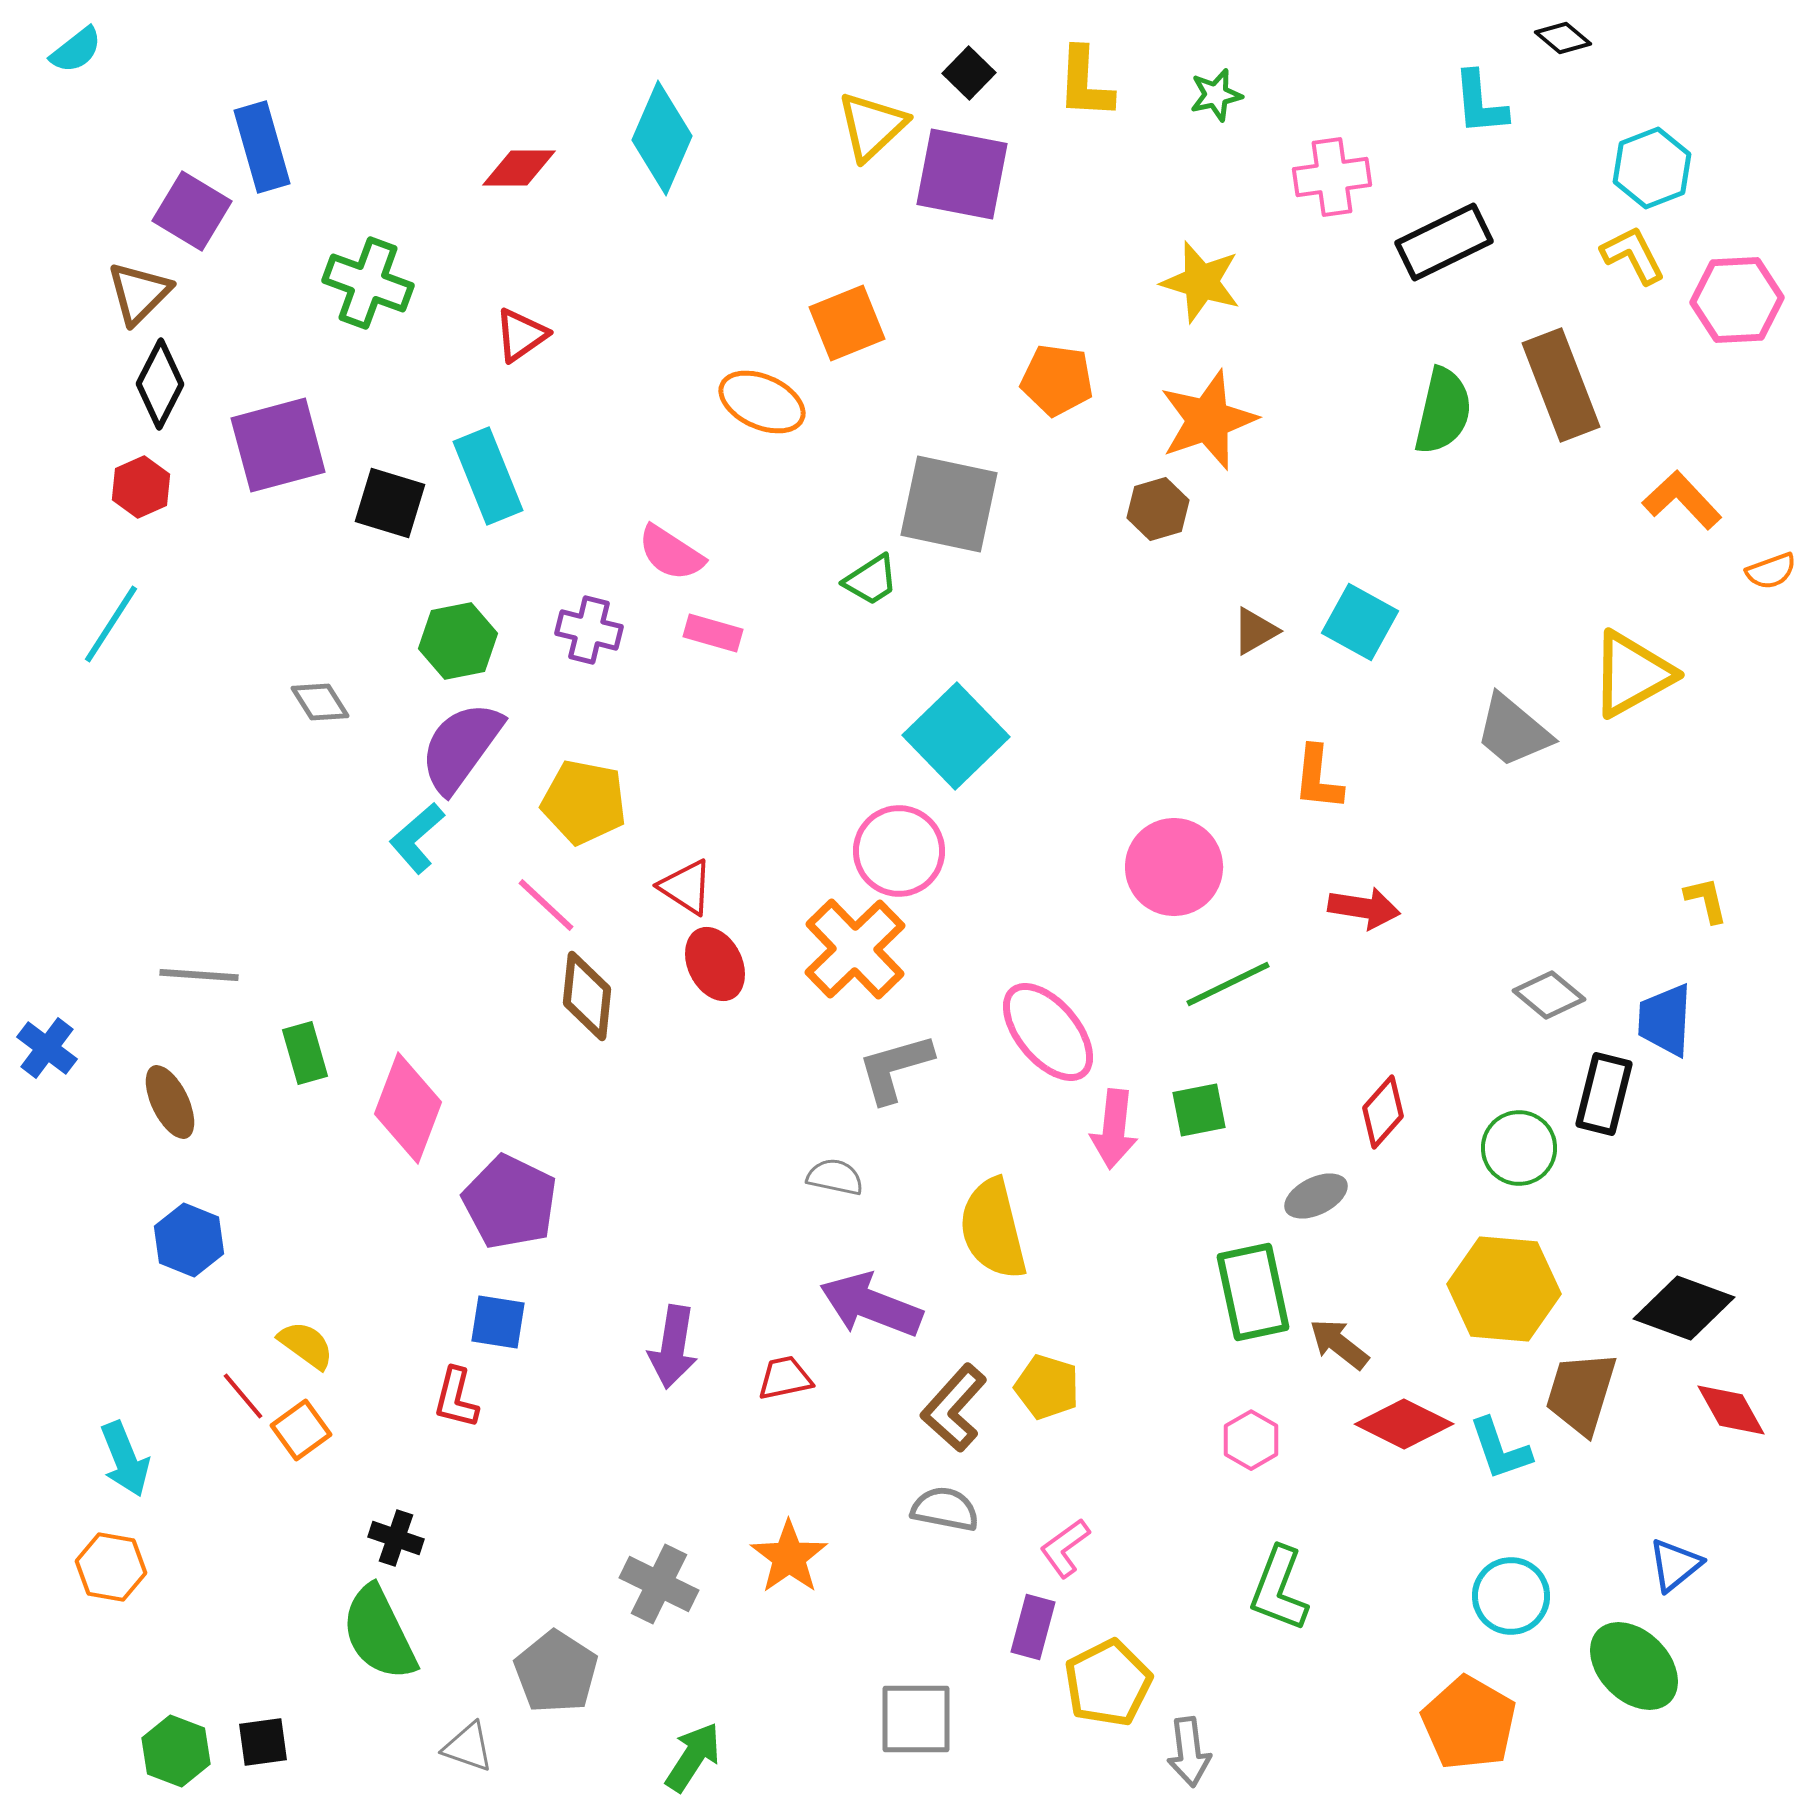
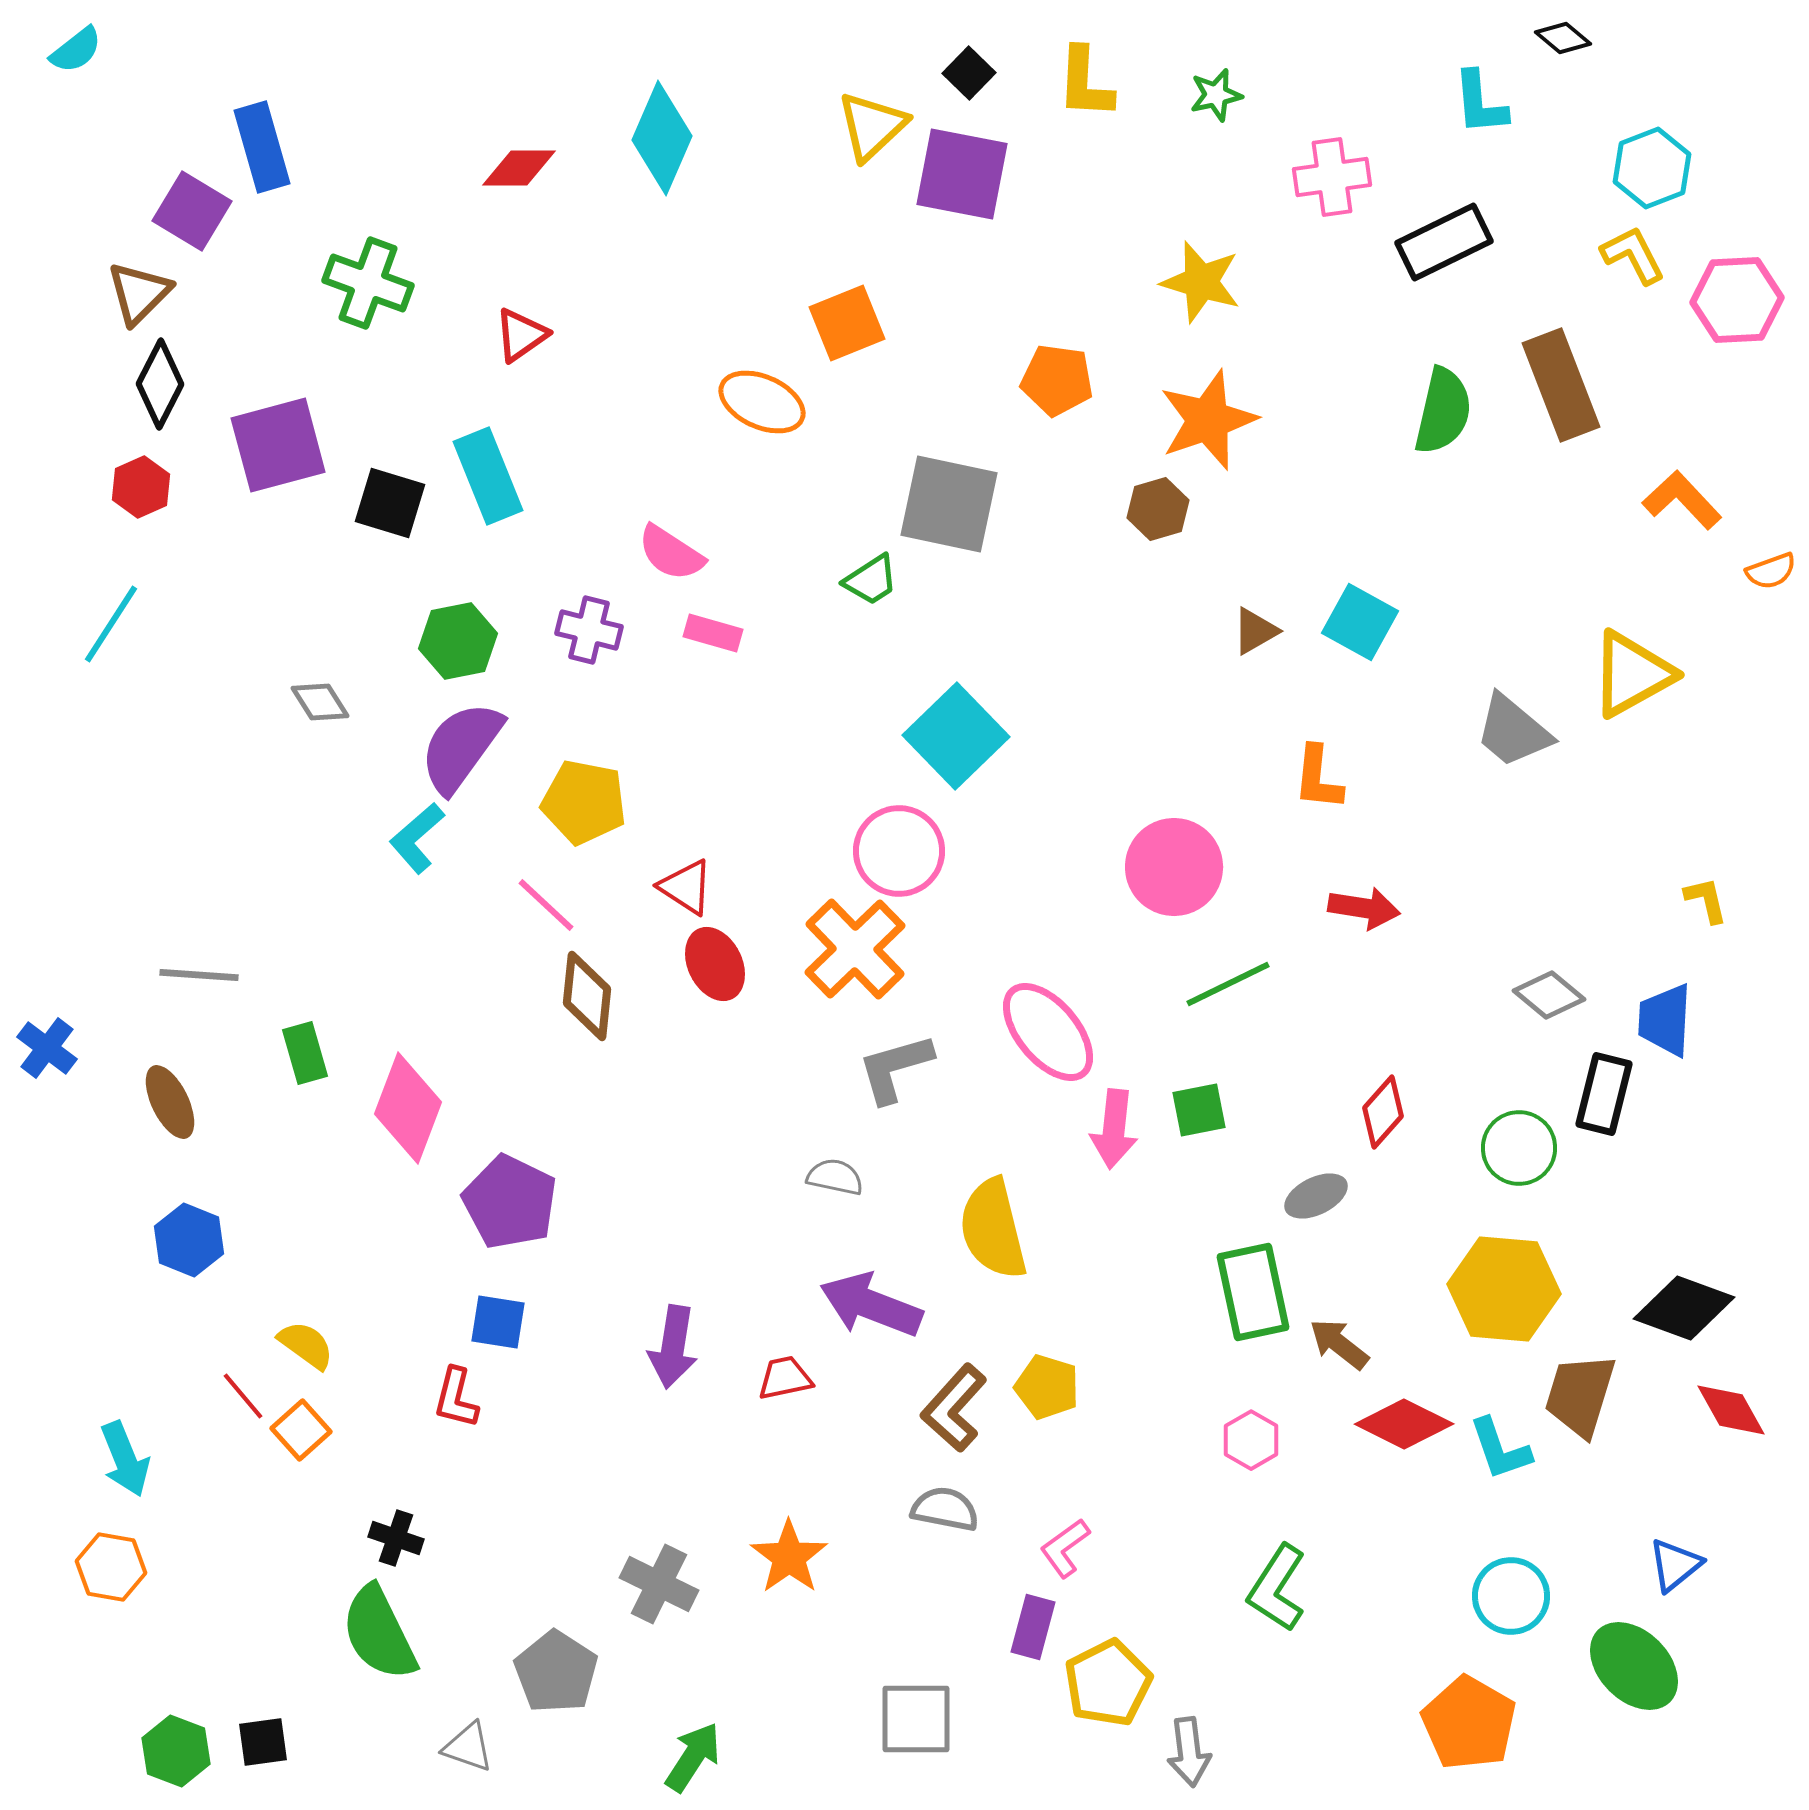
brown trapezoid at (1581, 1393): moved 1 px left, 2 px down
orange square at (301, 1430): rotated 6 degrees counterclockwise
green L-shape at (1279, 1589): moved 2 px left, 1 px up; rotated 12 degrees clockwise
